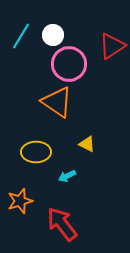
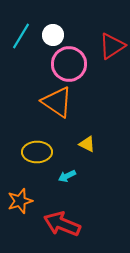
yellow ellipse: moved 1 px right
red arrow: rotated 30 degrees counterclockwise
